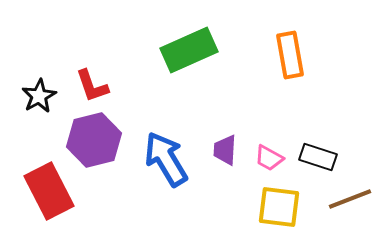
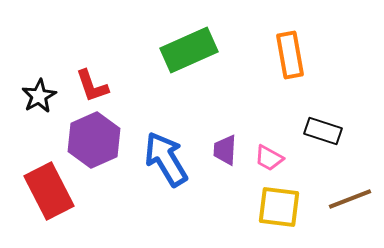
purple hexagon: rotated 10 degrees counterclockwise
black rectangle: moved 5 px right, 26 px up
